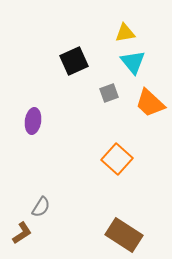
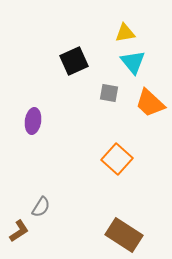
gray square: rotated 30 degrees clockwise
brown L-shape: moved 3 px left, 2 px up
